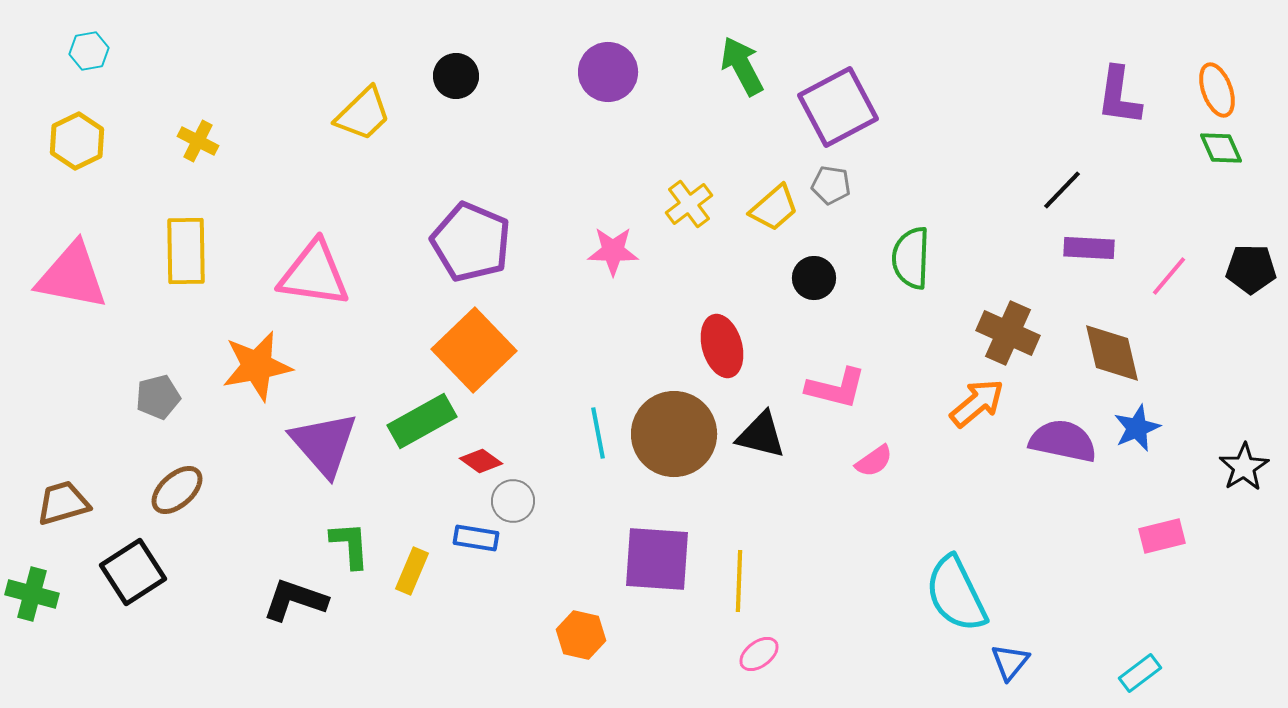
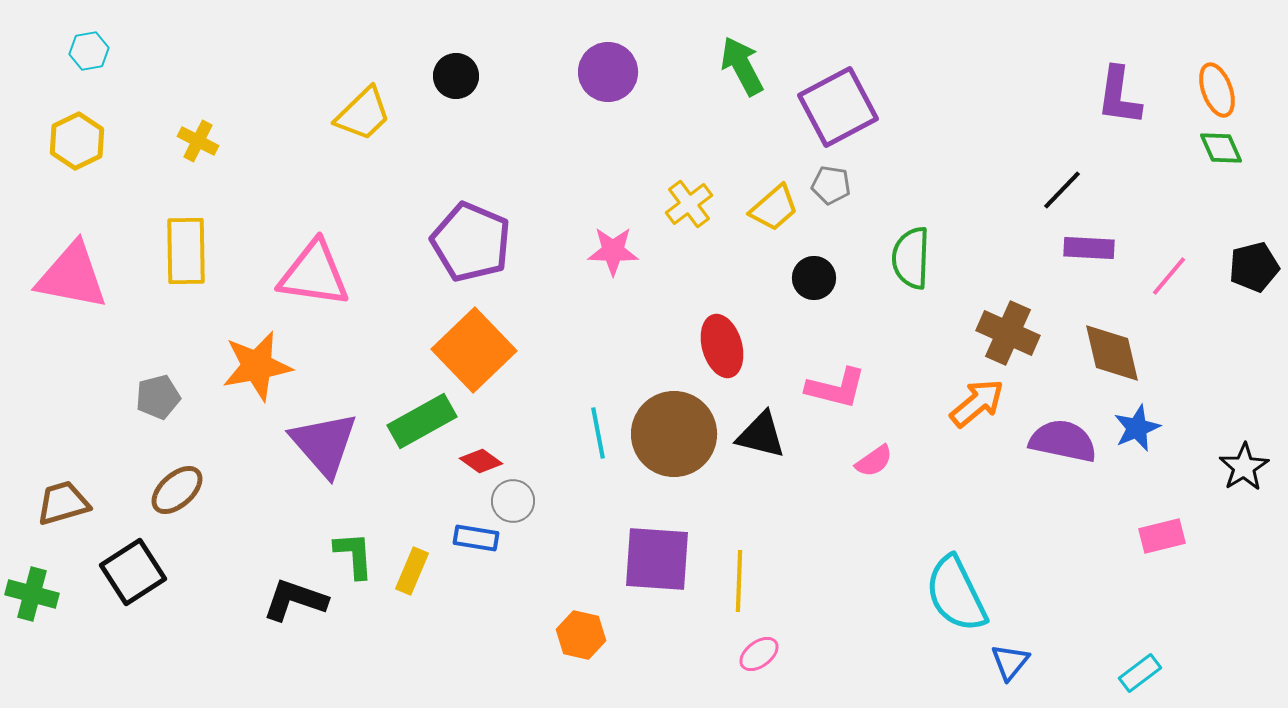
black pentagon at (1251, 269): moved 3 px right, 2 px up; rotated 15 degrees counterclockwise
green L-shape at (350, 545): moved 4 px right, 10 px down
